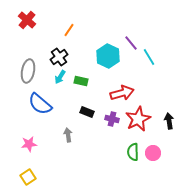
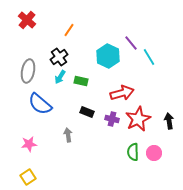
pink circle: moved 1 px right
